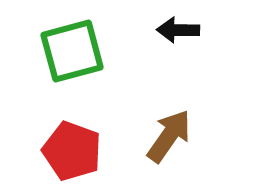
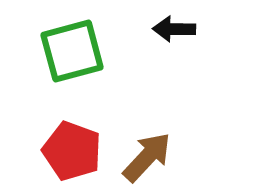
black arrow: moved 4 px left, 1 px up
brown arrow: moved 22 px left, 21 px down; rotated 8 degrees clockwise
